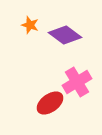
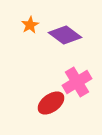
orange star: rotated 24 degrees clockwise
red ellipse: moved 1 px right
